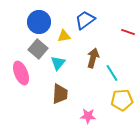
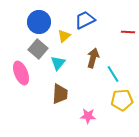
blue trapezoid: rotated 10 degrees clockwise
red line: rotated 16 degrees counterclockwise
yellow triangle: rotated 32 degrees counterclockwise
cyan line: moved 1 px right, 1 px down
